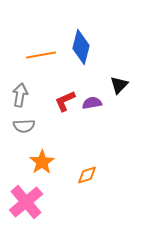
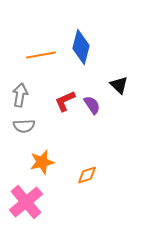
black triangle: rotated 30 degrees counterclockwise
purple semicircle: moved 2 px down; rotated 66 degrees clockwise
orange star: rotated 20 degrees clockwise
